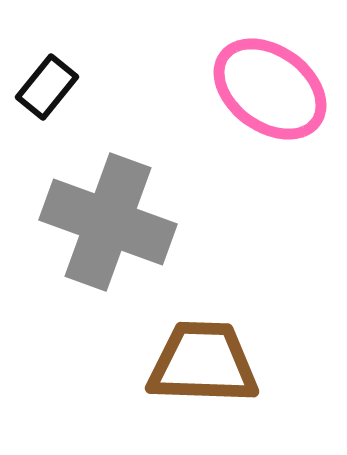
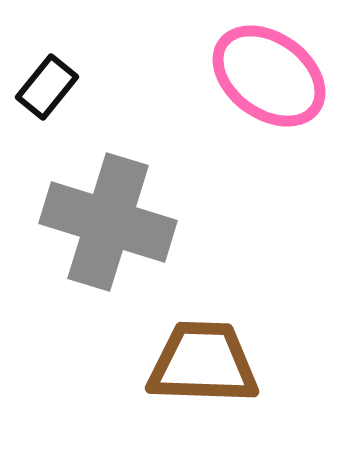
pink ellipse: moved 1 px left, 13 px up
gray cross: rotated 3 degrees counterclockwise
